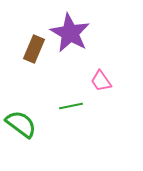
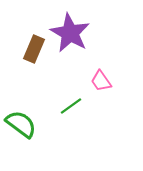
green line: rotated 25 degrees counterclockwise
